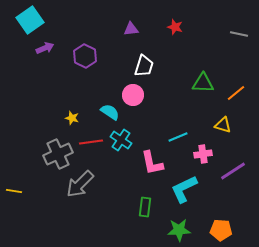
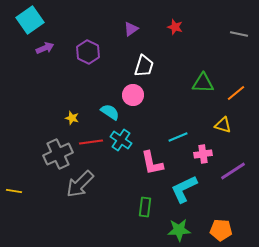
purple triangle: rotated 28 degrees counterclockwise
purple hexagon: moved 3 px right, 4 px up
